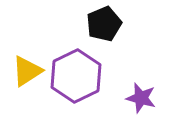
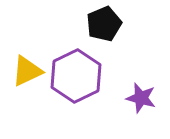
yellow triangle: rotated 8 degrees clockwise
